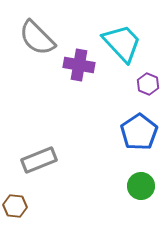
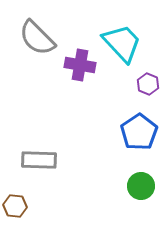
purple cross: moved 1 px right
gray rectangle: rotated 24 degrees clockwise
